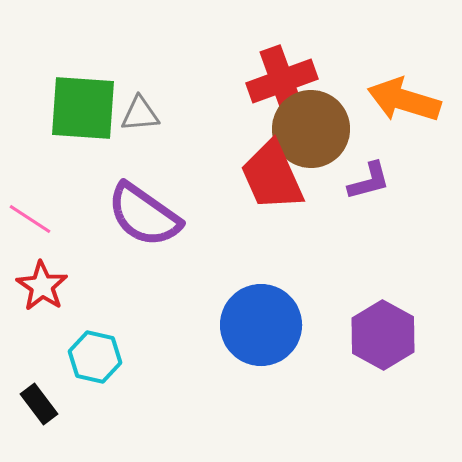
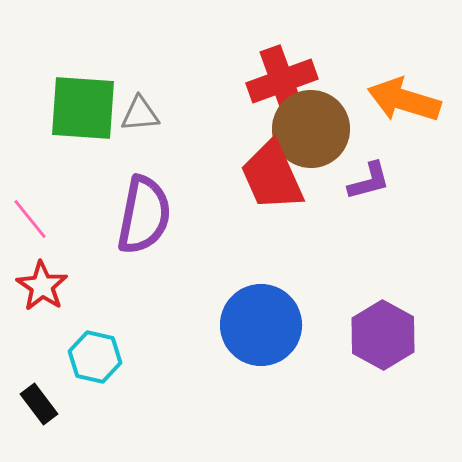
purple semicircle: rotated 114 degrees counterclockwise
pink line: rotated 18 degrees clockwise
